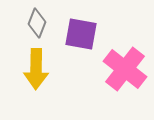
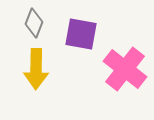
gray diamond: moved 3 px left
